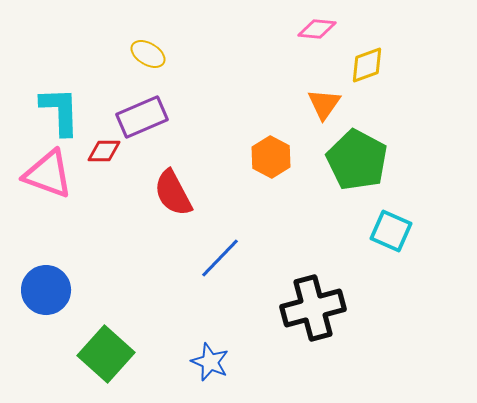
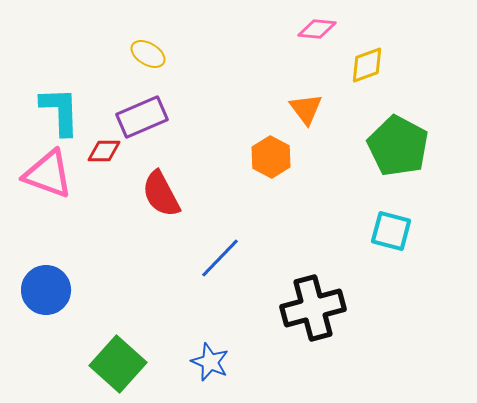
orange triangle: moved 18 px left, 5 px down; rotated 12 degrees counterclockwise
green pentagon: moved 41 px right, 14 px up
red semicircle: moved 12 px left, 1 px down
cyan square: rotated 9 degrees counterclockwise
green square: moved 12 px right, 10 px down
